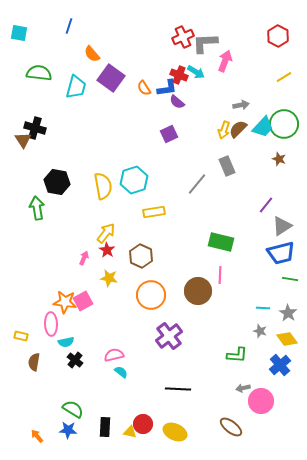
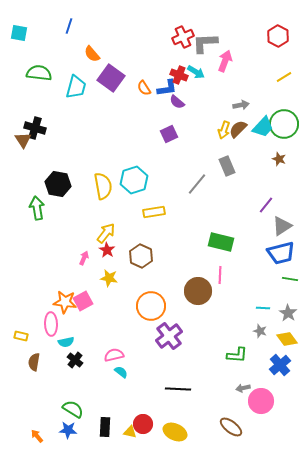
black hexagon at (57, 182): moved 1 px right, 2 px down
orange circle at (151, 295): moved 11 px down
